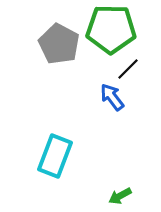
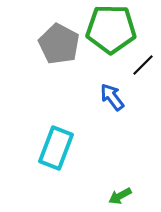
black line: moved 15 px right, 4 px up
cyan rectangle: moved 1 px right, 8 px up
